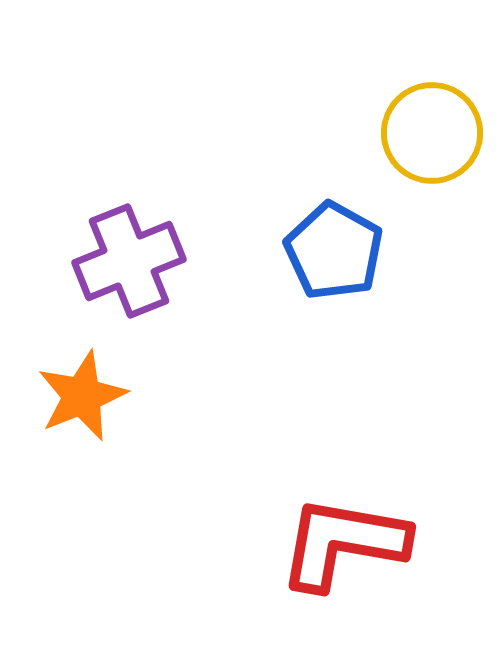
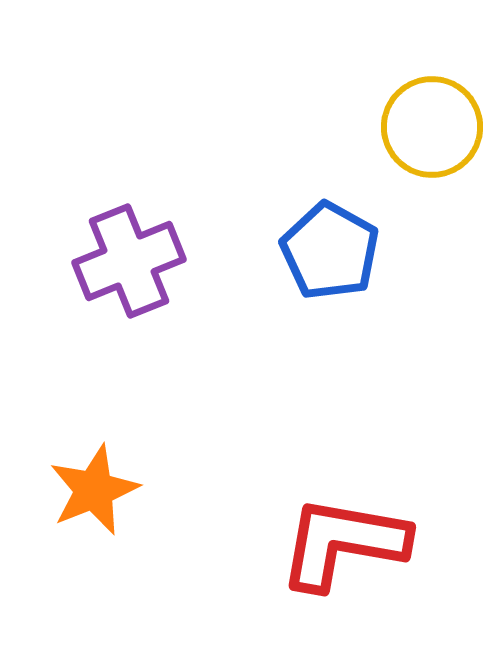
yellow circle: moved 6 px up
blue pentagon: moved 4 px left
orange star: moved 12 px right, 94 px down
